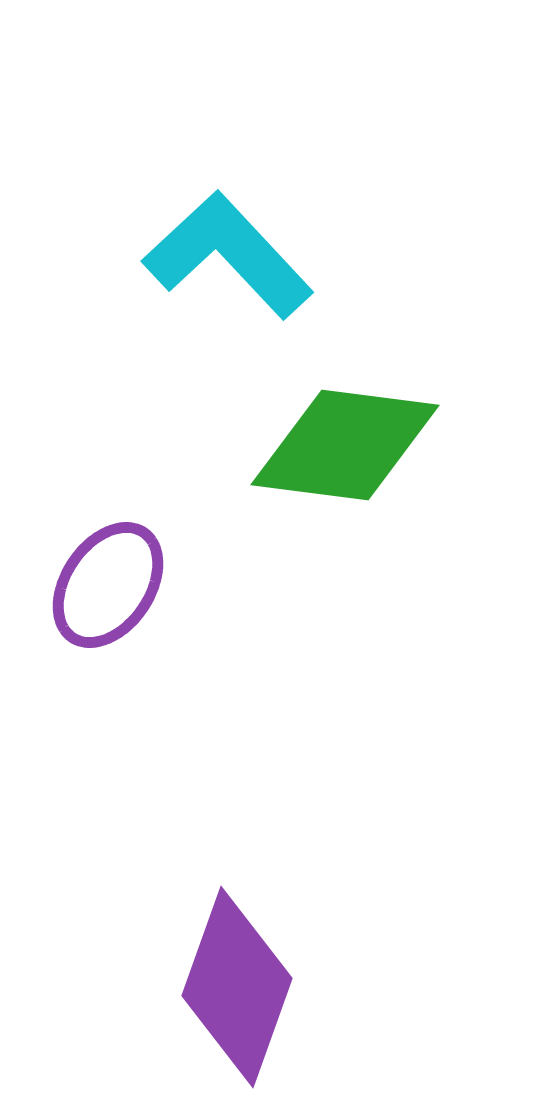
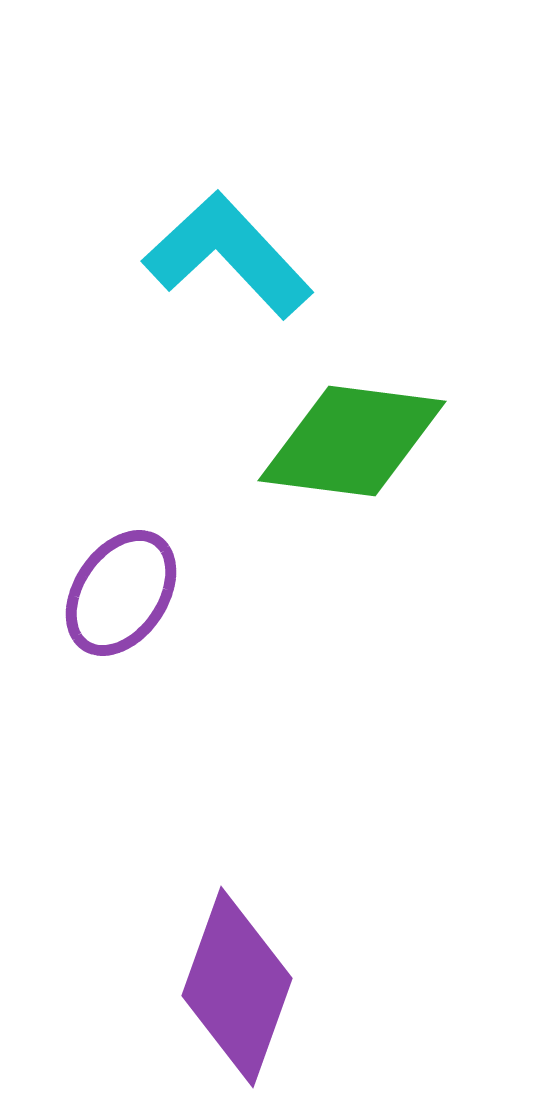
green diamond: moved 7 px right, 4 px up
purple ellipse: moved 13 px right, 8 px down
